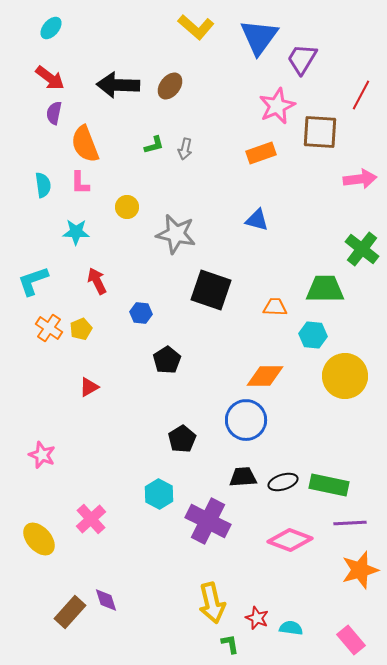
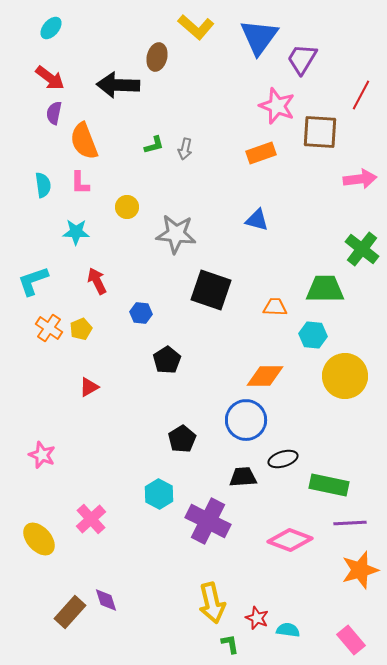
brown ellipse at (170, 86): moved 13 px left, 29 px up; rotated 24 degrees counterclockwise
pink star at (277, 106): rotated 27 degrees counterclockwise
orange semicircle at (85, 144): moved 1 px left, 3 px up
gray star at (176, 234): rotated 6 degrees counterclockwise
black ellipse at (283, 482): moved 23 px up
cyan semicircle at (291, 628): moved 3 px left, 2 px down
